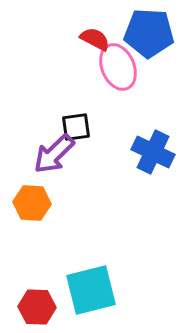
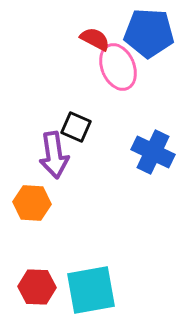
black square: rotated 32 degrees clockwise
purple arrow: moved 1 px down; rotated 54 degrees counterclockwise
cyan square: rotated 4 degrees clockwise
red hexagon: moved 20 px up
